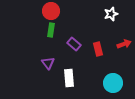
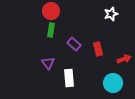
red arrow: moved 15 px down
